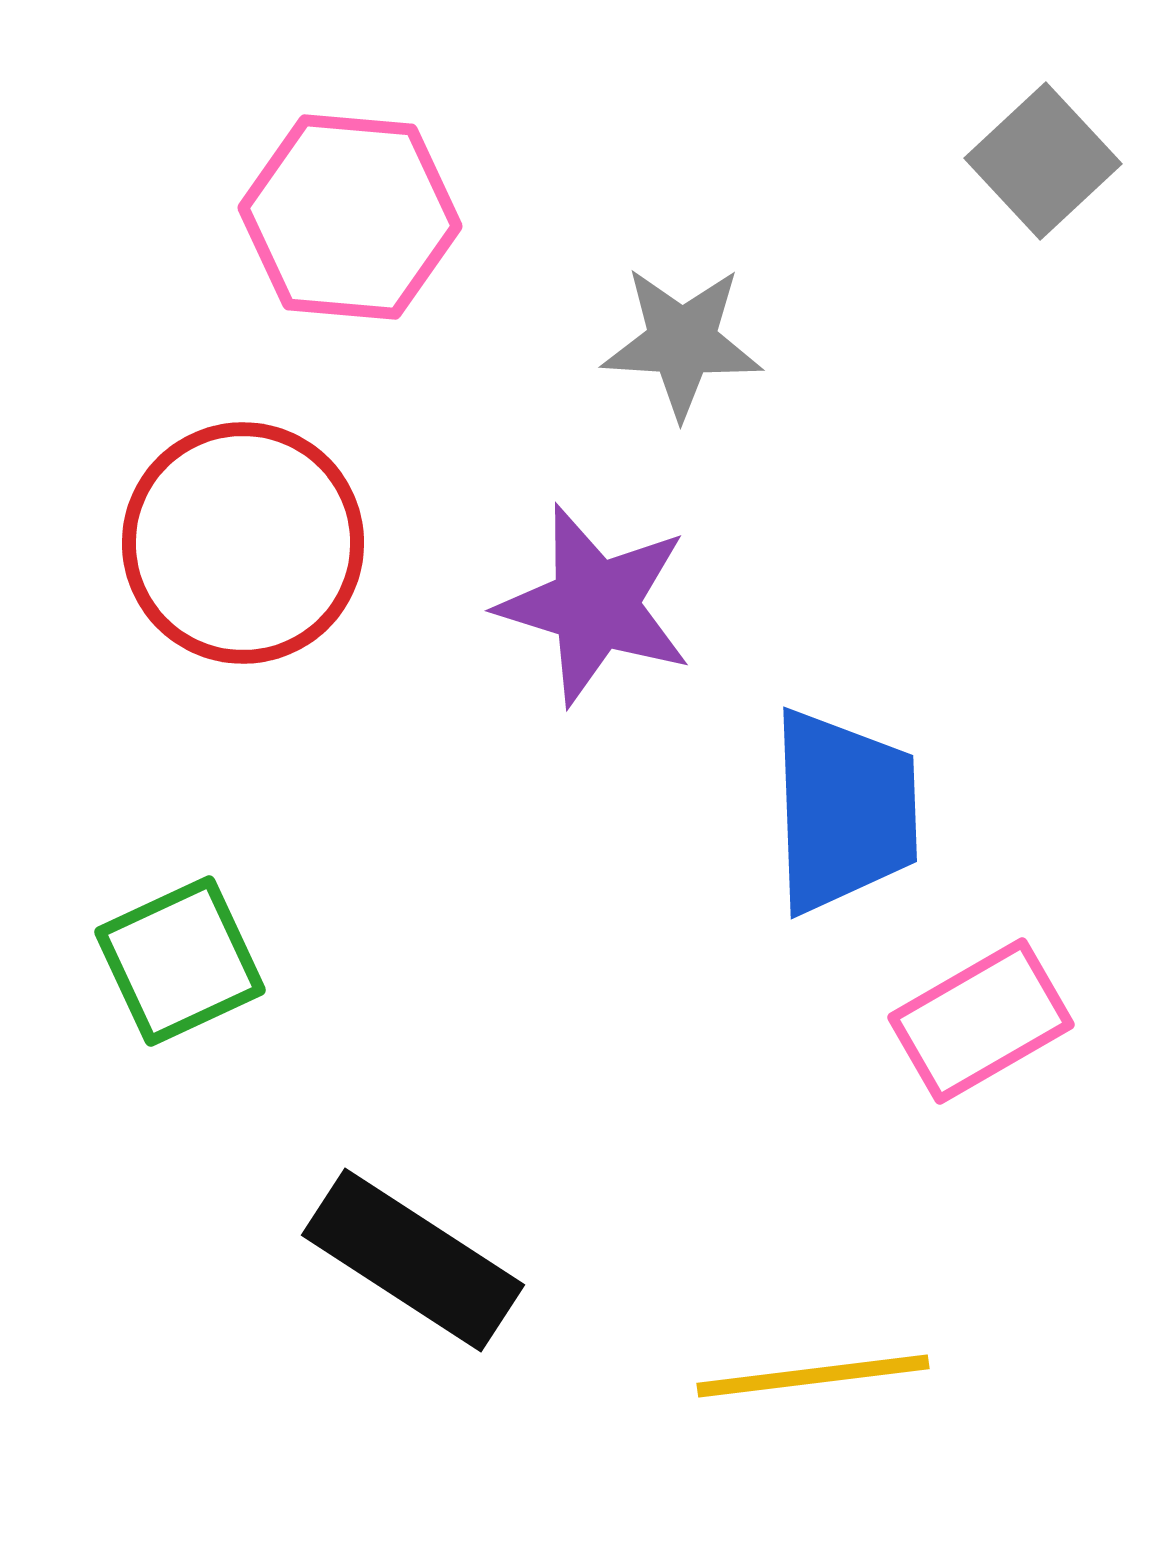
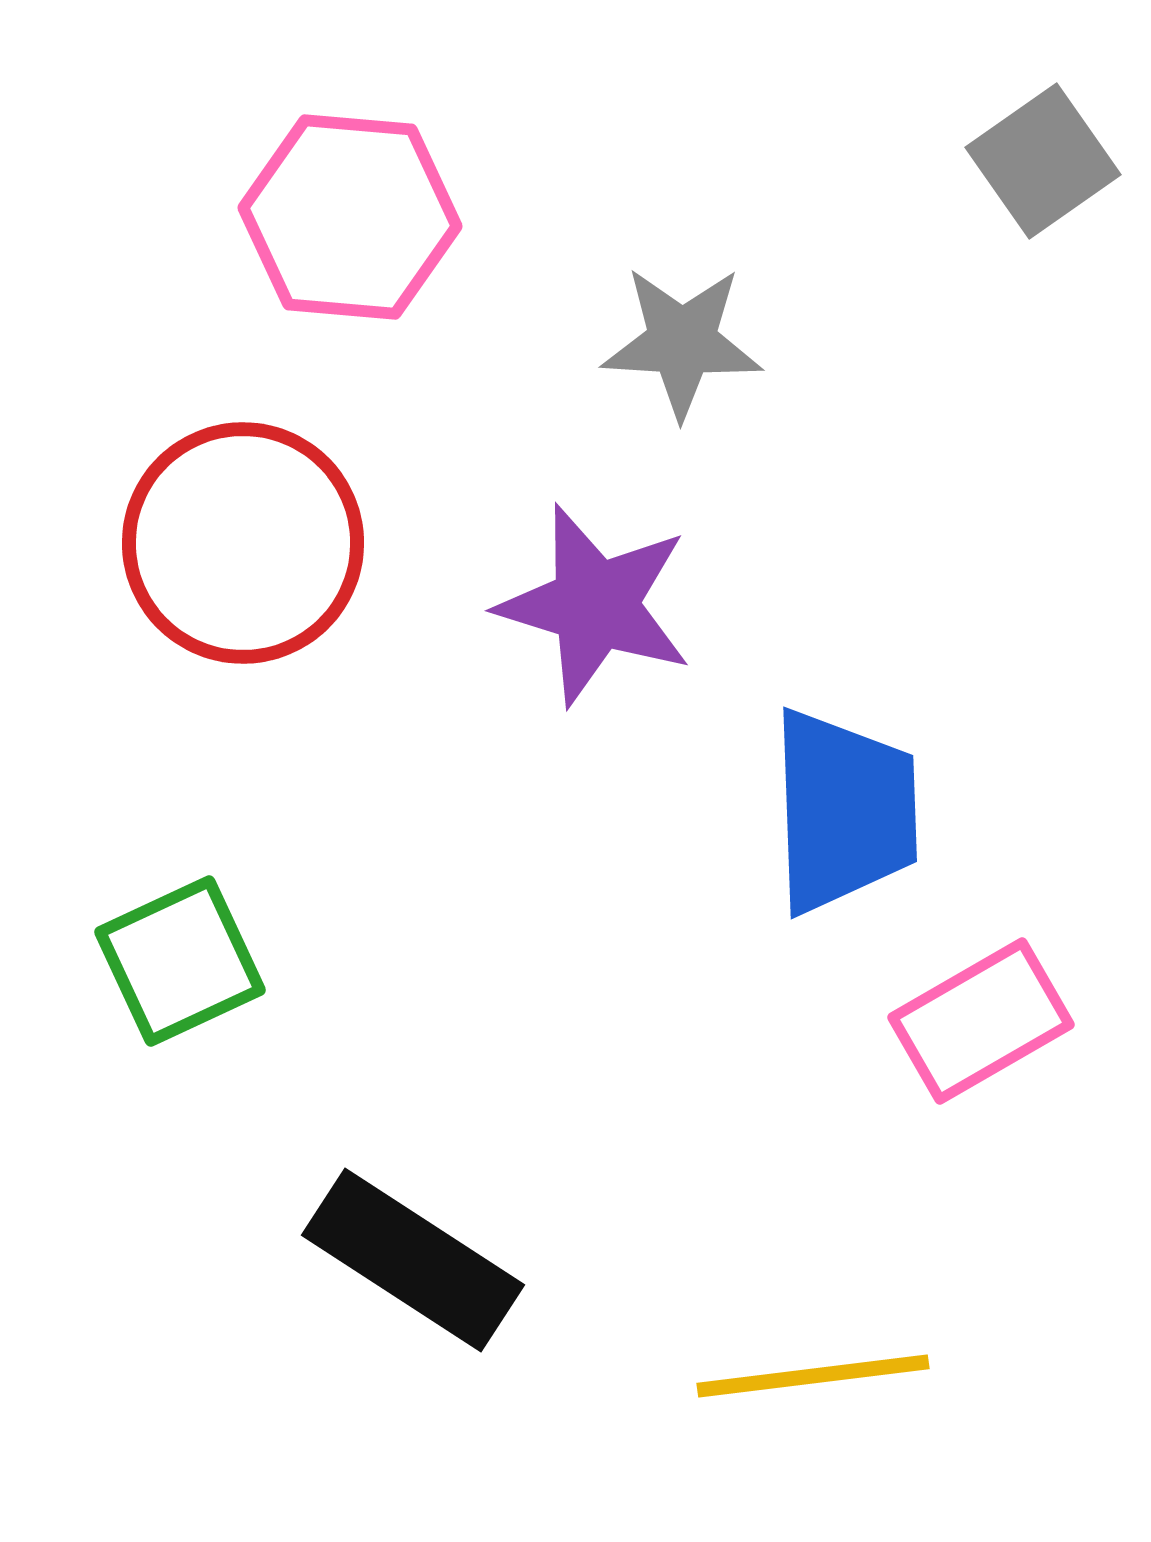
gray square: rotated 8 degrees clockwise
